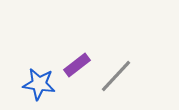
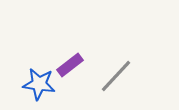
purple rectangle: moved 7 px left
